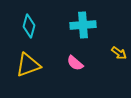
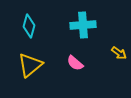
yellow triangle: moved 2 px right; rotated 20 degrees counterclockwise
